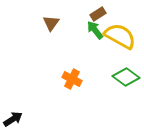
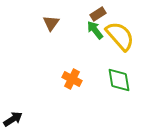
yellow semicircle: rotated 20 degrees clockwise
green diamond: moved 7 px left, 3 px down; rotated 44 degrees clockwise
